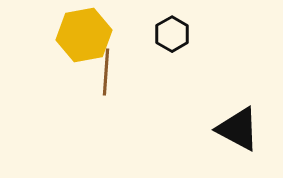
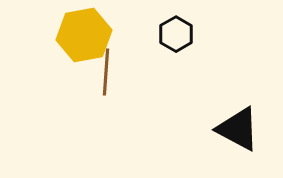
black hexagon: moved 4 px right
